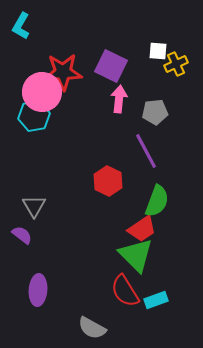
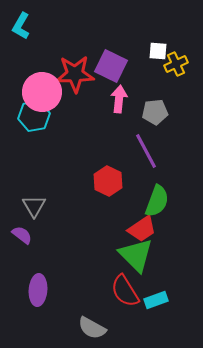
red star: moved 12 px right, 2 px down
